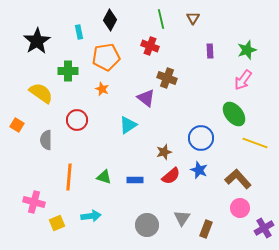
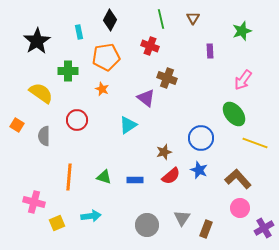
green star: moved 5 px left, 19 px up
gray semicircle: moved 2 px left, 4 px up
